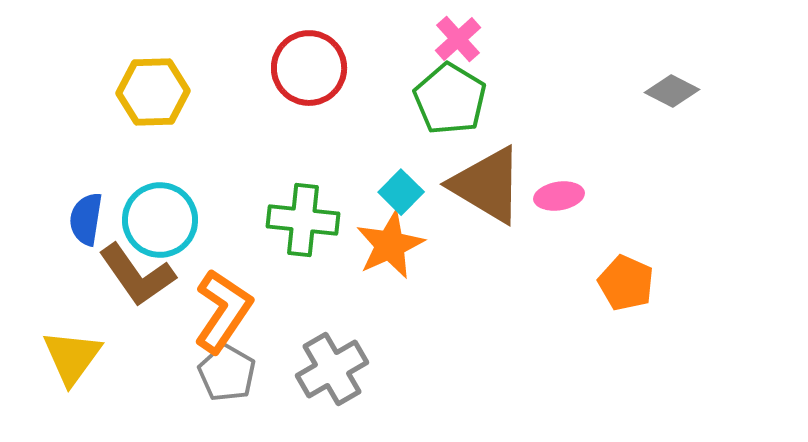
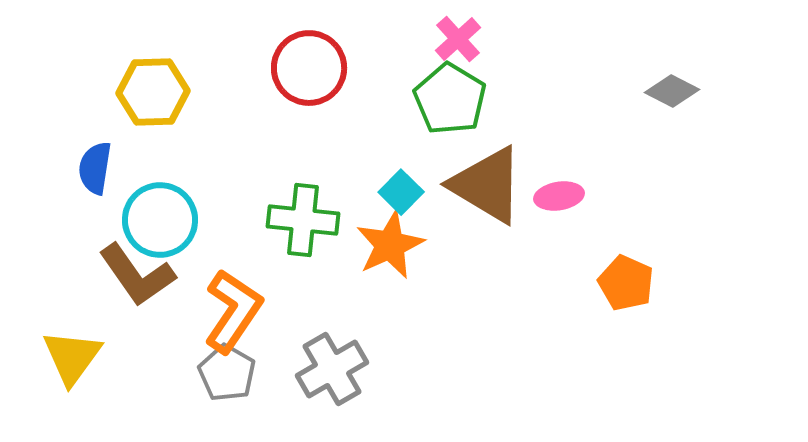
blue semicircle: moved 9 px right, 51 px up
orange L-shape: moved 10 px right
